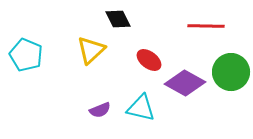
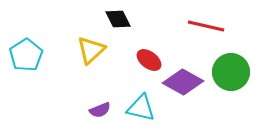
red line: rotated 12 degrees clockwise
cyan pentagon: rotated 16 degrees clockwise
purple diamond: moved 2 px left, 1 px up
